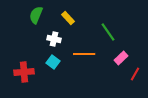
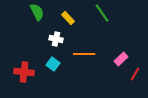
green semicircle: moved 1 px right, 3 px up; rotated 132 degrees clockwise
green line: moved 6 px left, 19 px up
white cross: moved 2 px right
pink rectangle: moved 1 px down
cyan square: moved 2 px down
red cross: rotated 12 degrees clockwise
